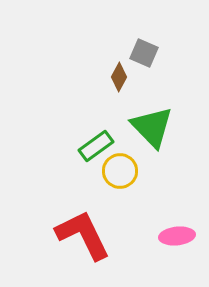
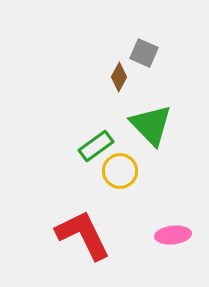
green triangle: moved 1 px left, 2 px up
pink ellipse: moved 4 px left, 1 px up
